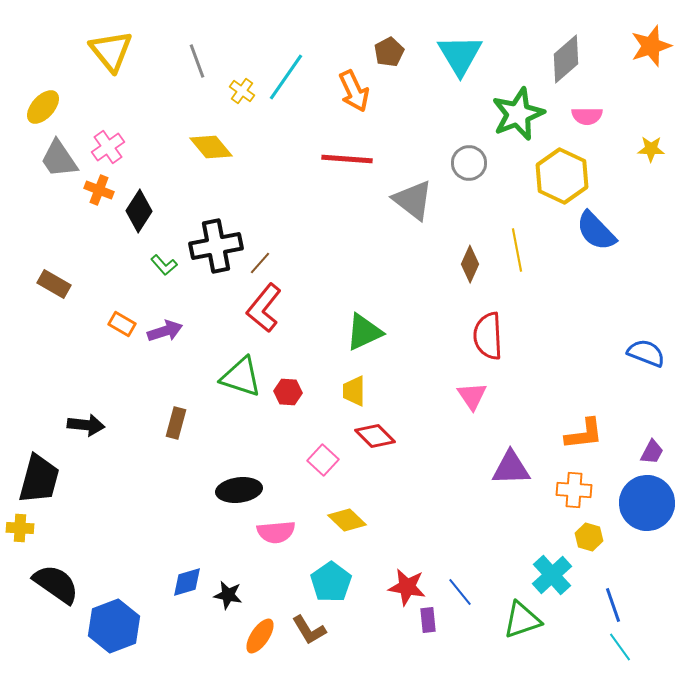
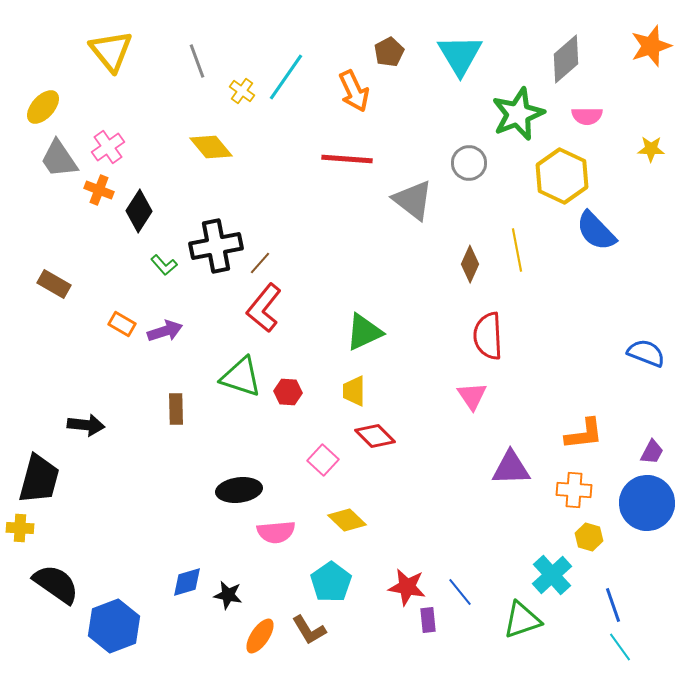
brown rectangle at (176, 423): moved 14 px up; rotated 16 degrees counterclockwise
